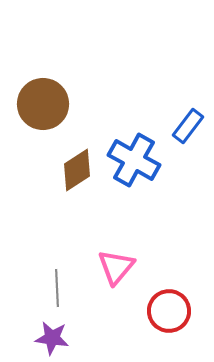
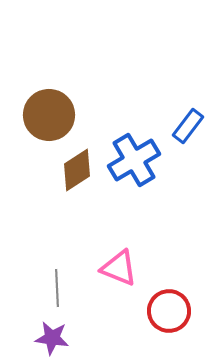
brown circle: moved 6 px right, 11 px down
blue cross: rotated 30 degrees clockwise
pink triangle: moved 3 px right, 1 px down; rotated 48 degrees counterclockwise
